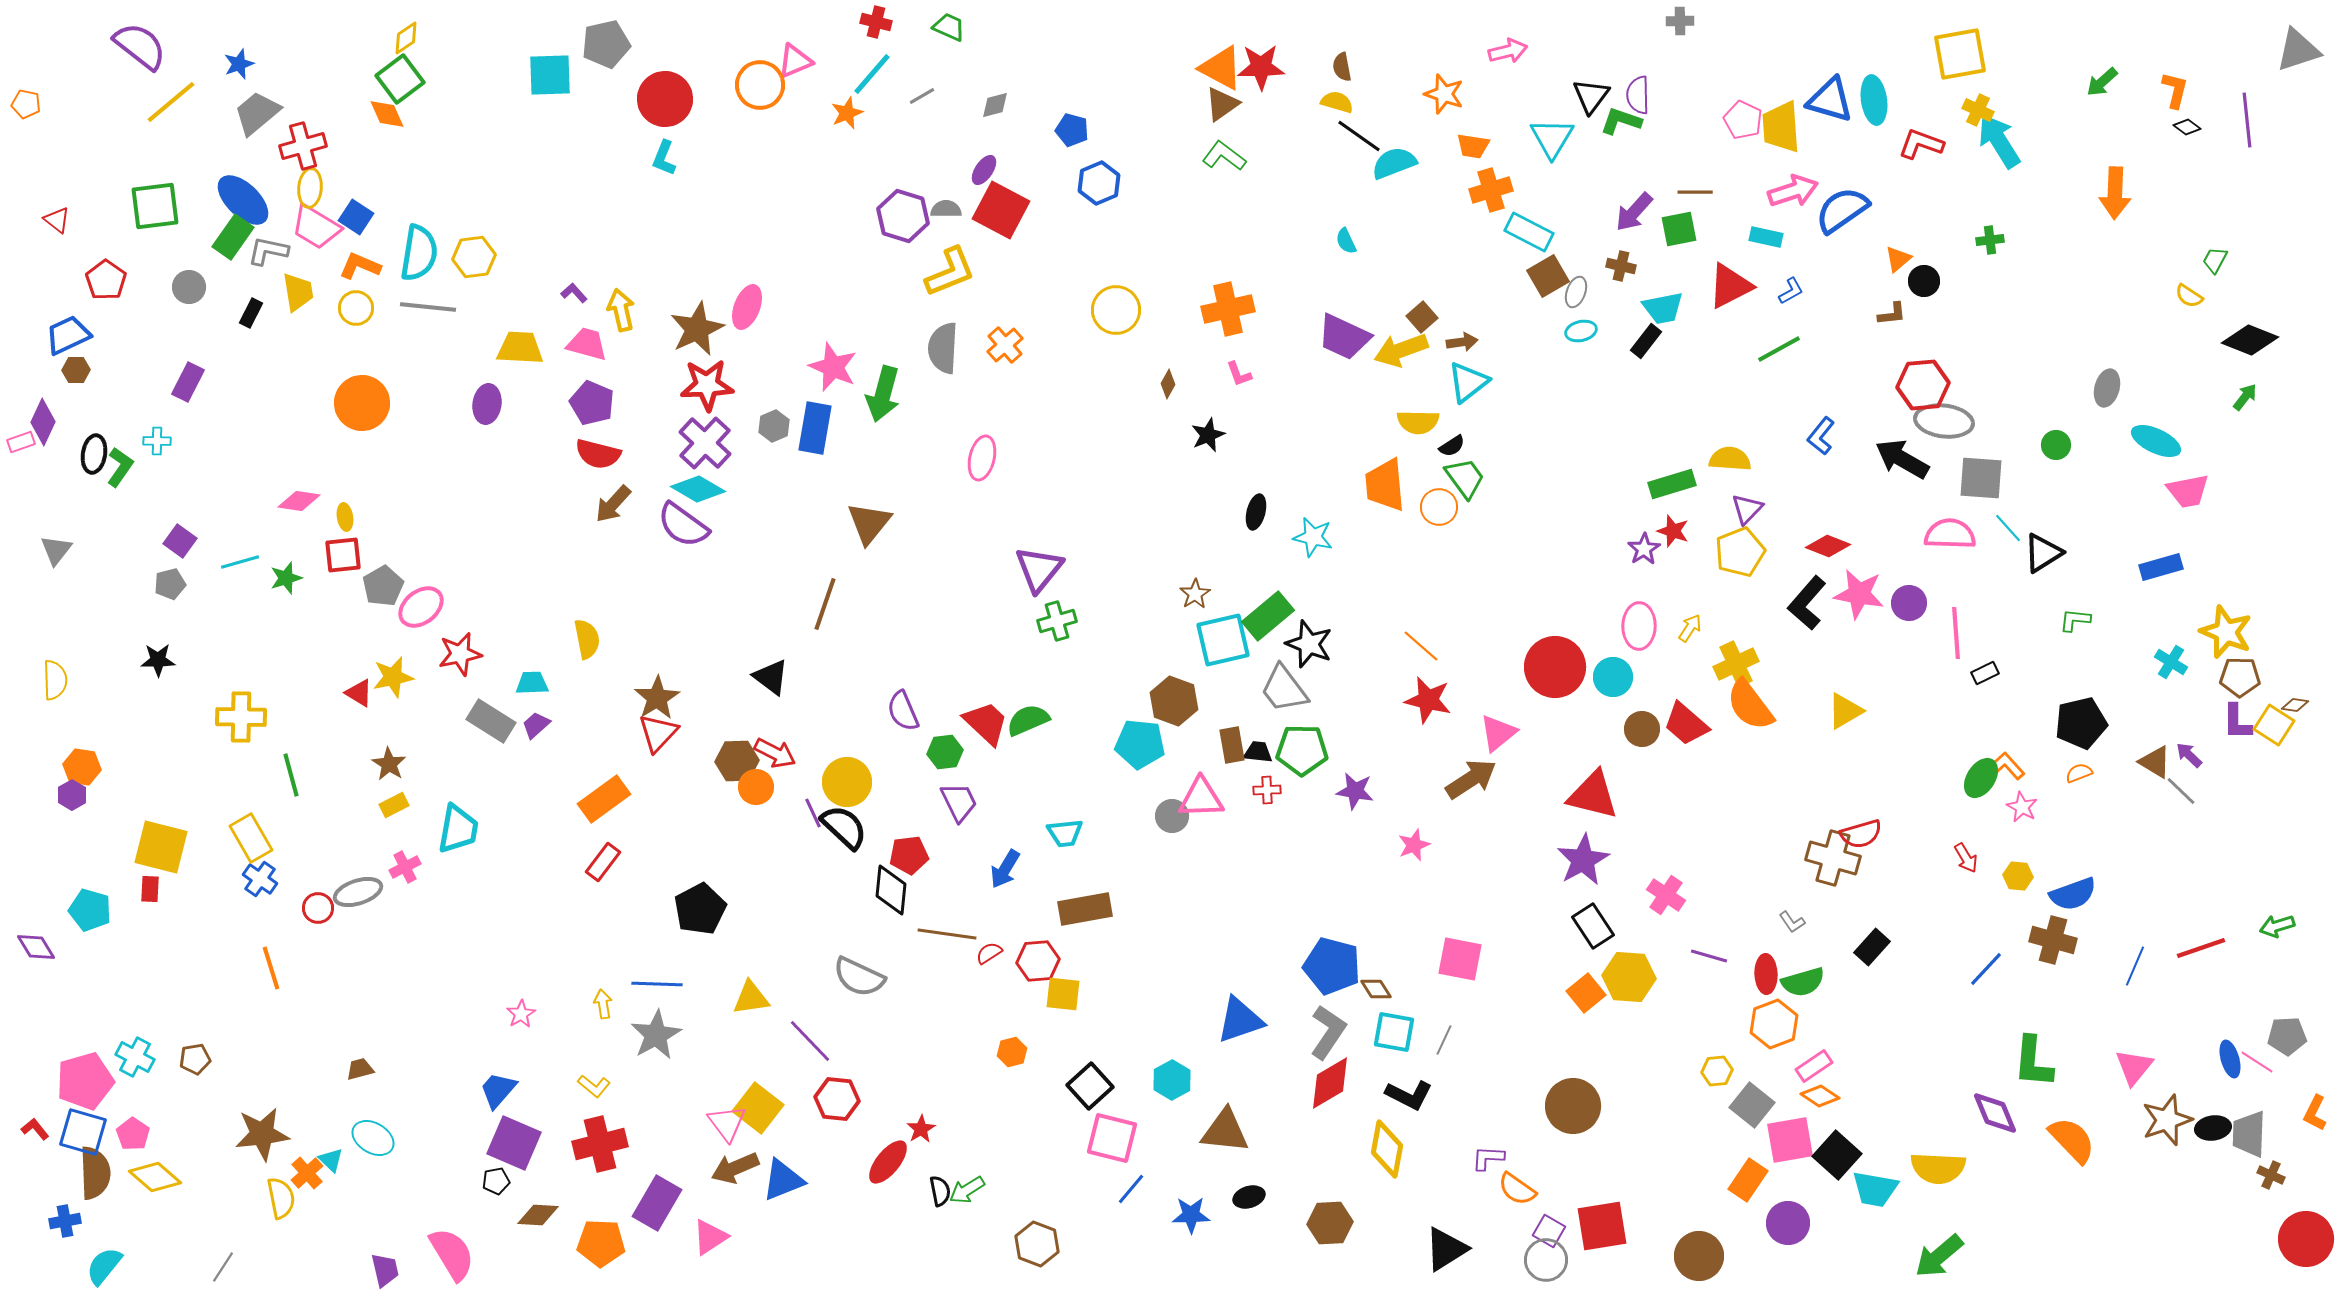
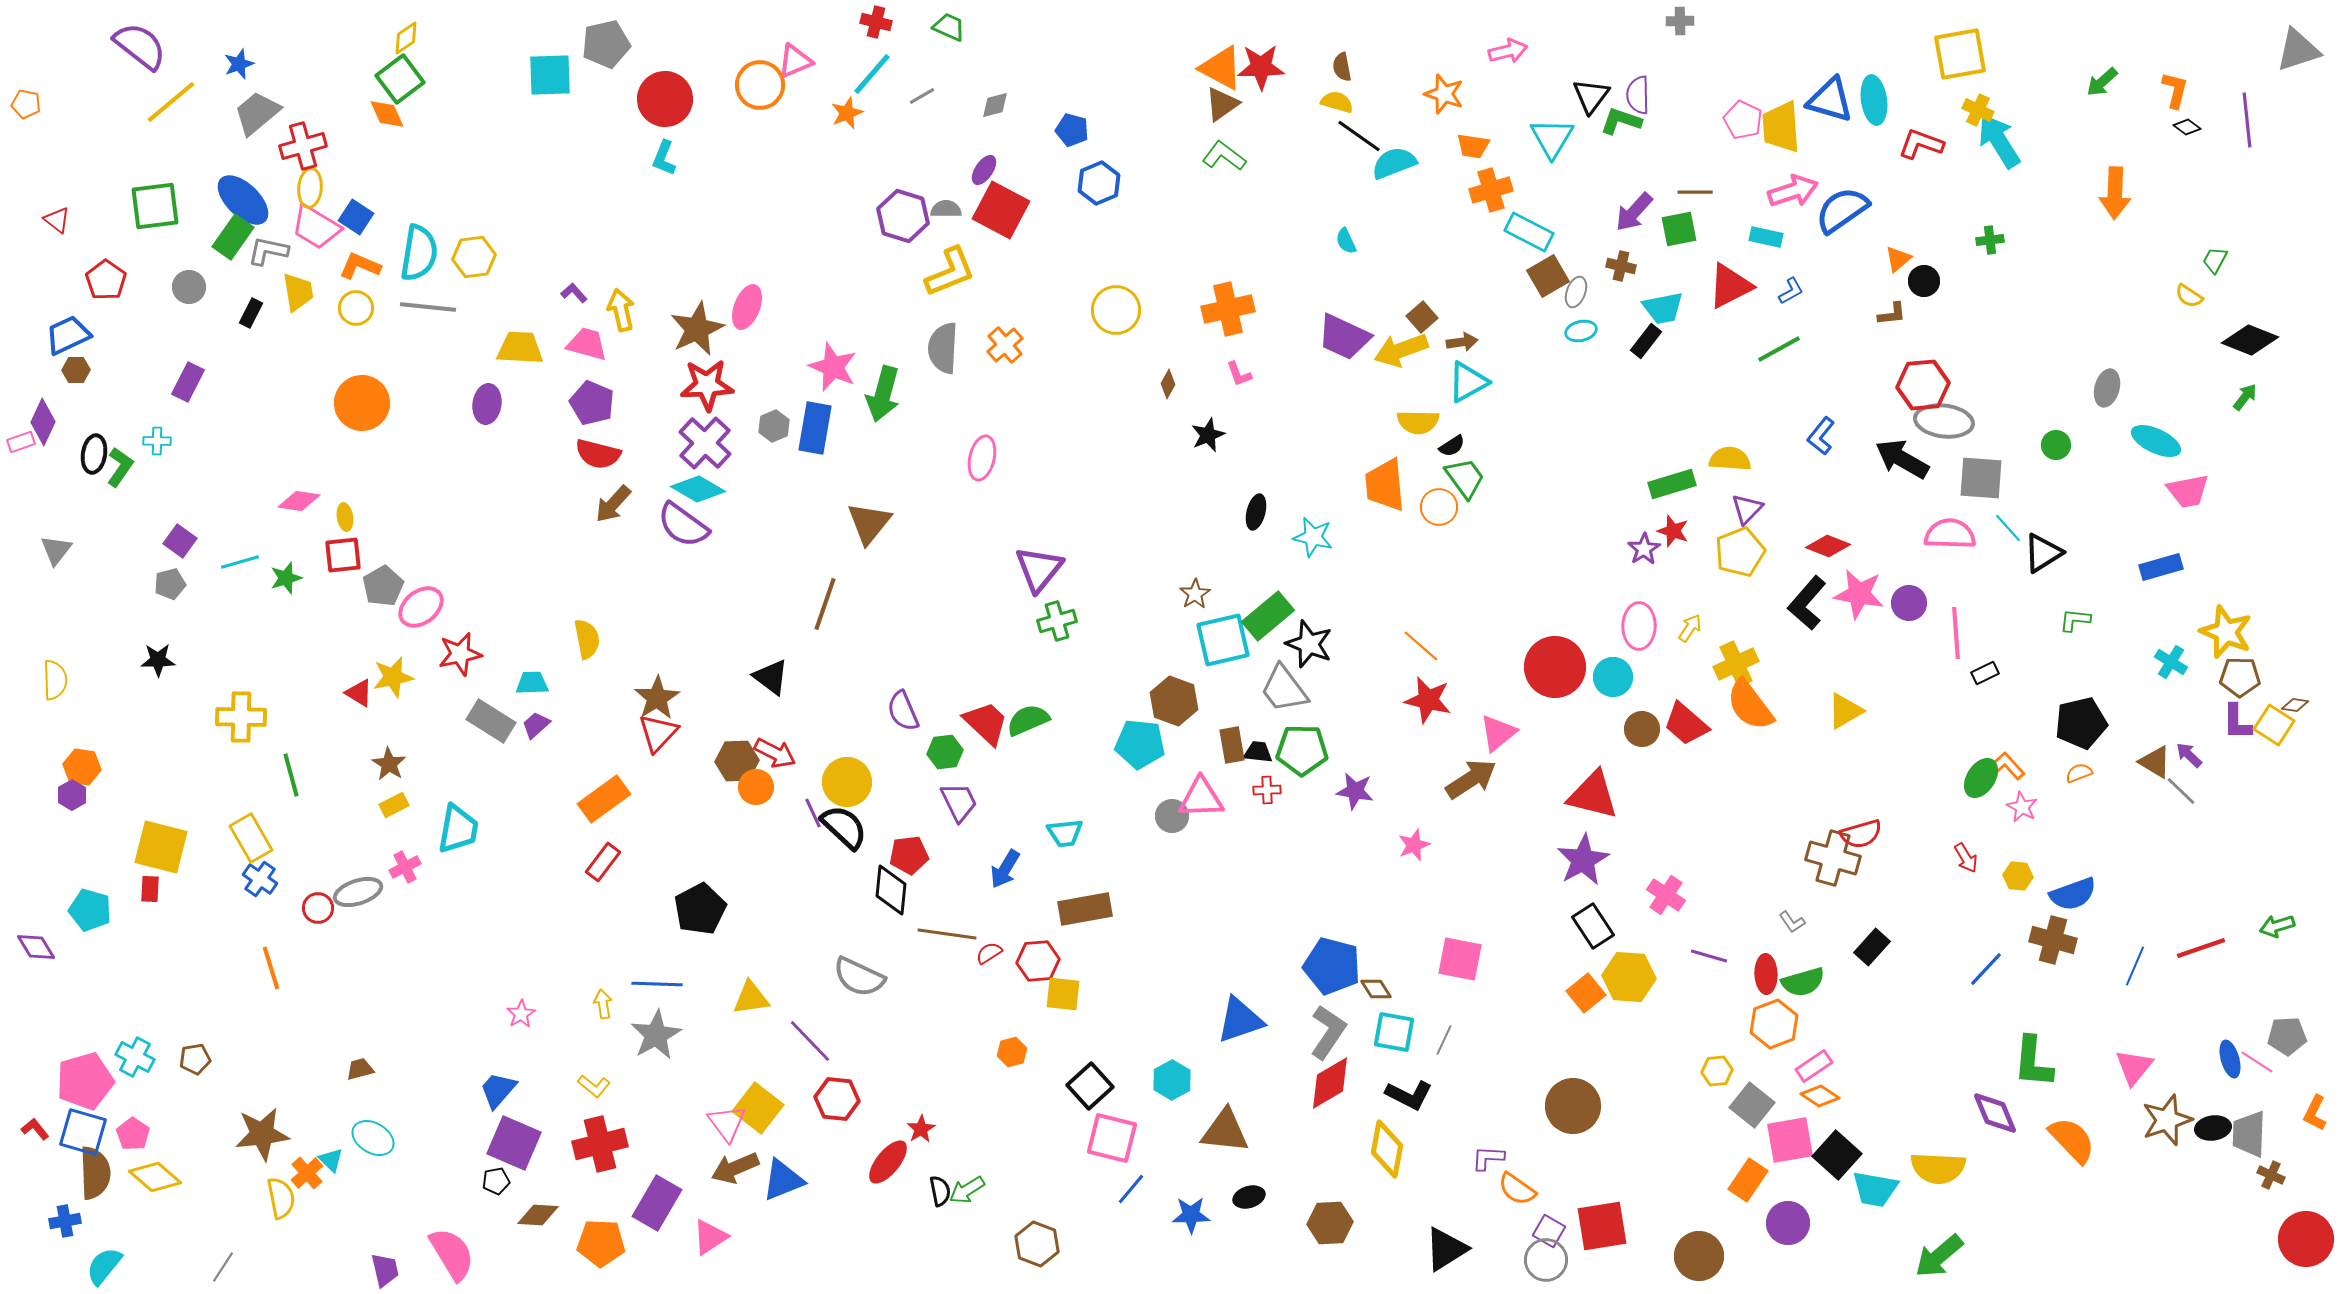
cyan triangle at (1468, 382): rotated 9 degrees clockwise
